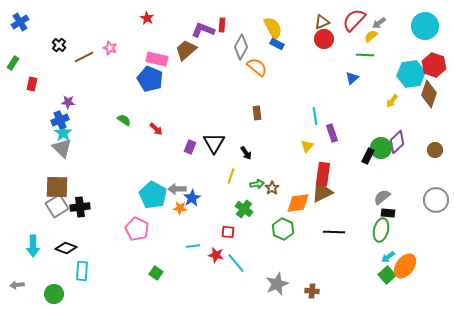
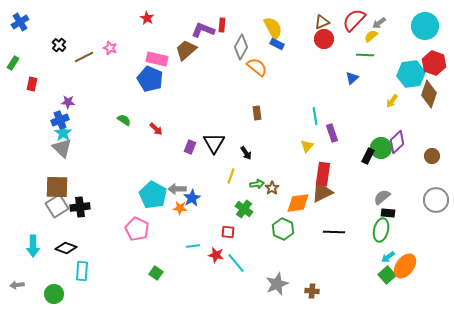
red hexagon at (434, 65): moved 2 px up
brown circle at (435, 150): moved 3 px left, 6 px down
